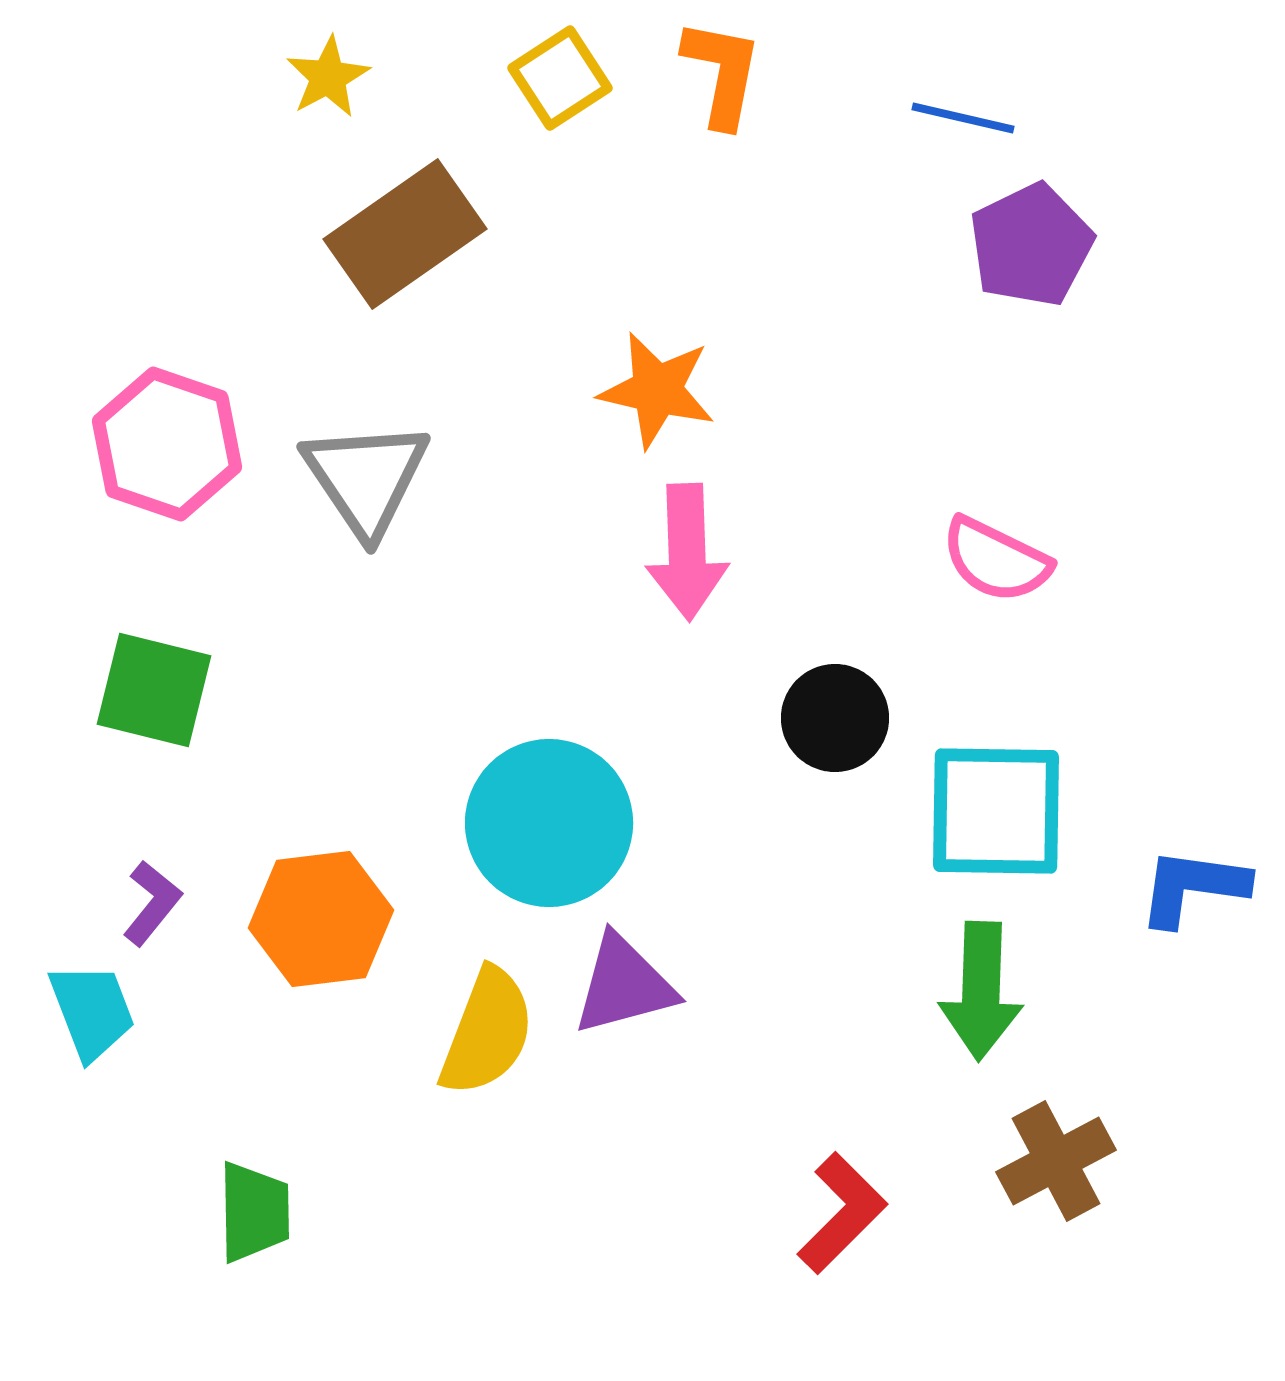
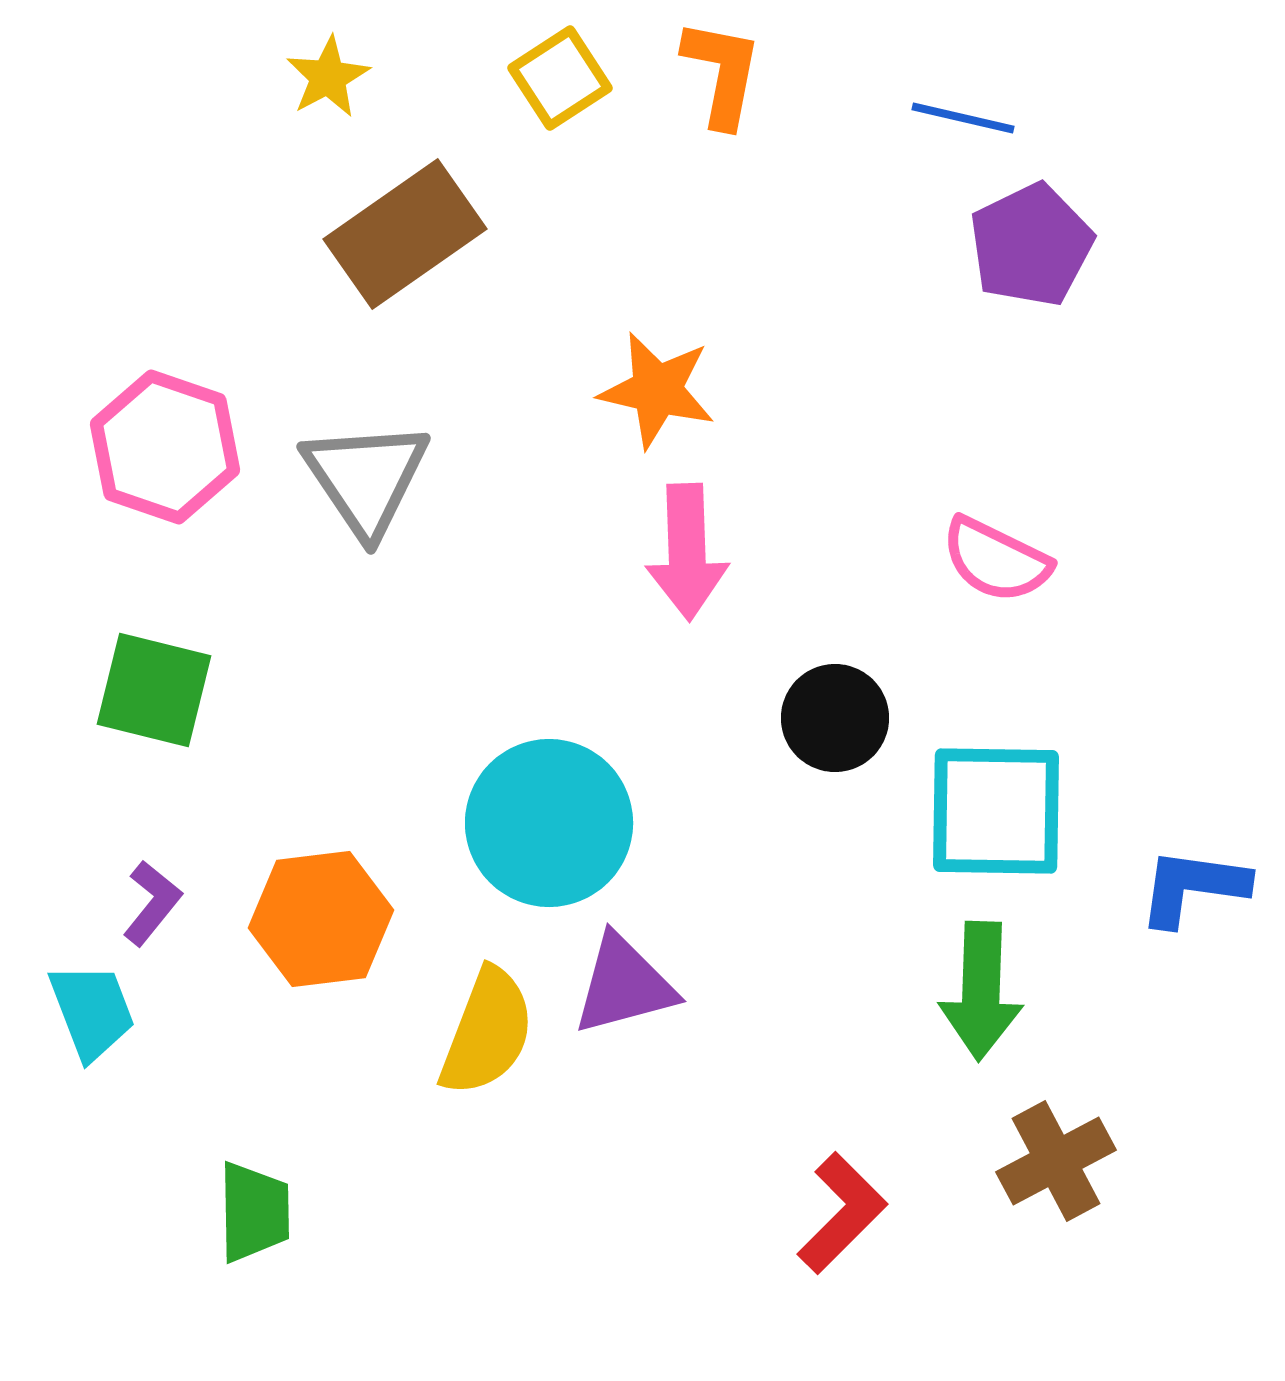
pink hexagon: moved 2 px left, 3 px down
